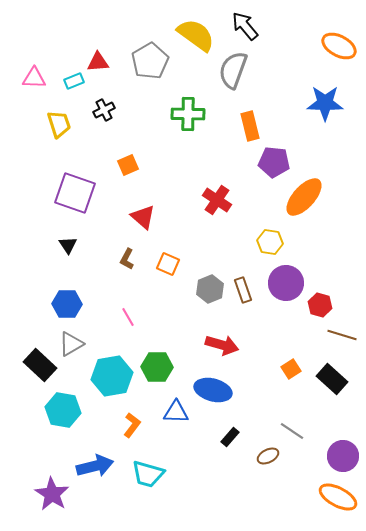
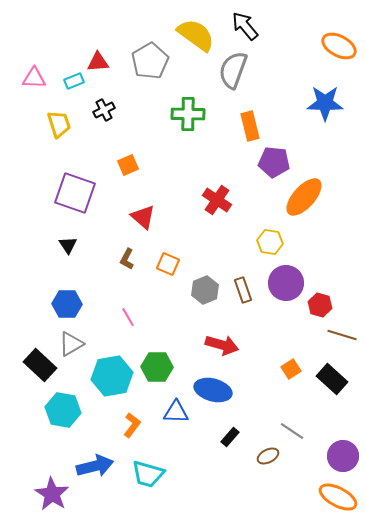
gray hexagon at (210, 289): moved 5 px left, 1 px down
